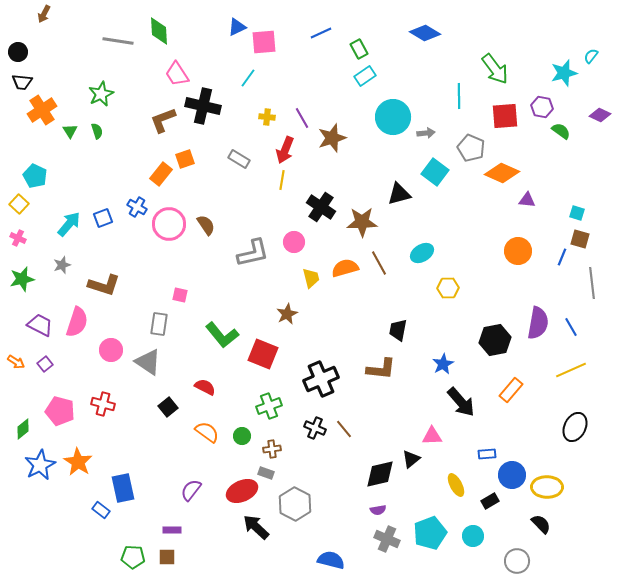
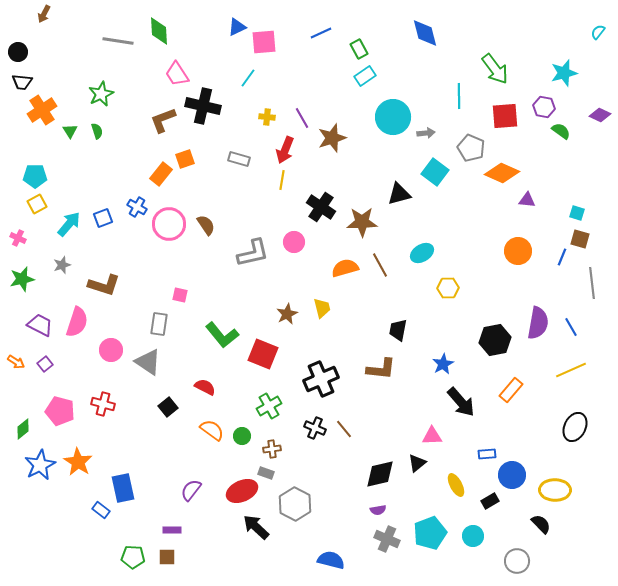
blue diamond at (425, 33): rotated 44 degrees clockwise
cyan semicircle at (591, 56): moved 7 px right, 24 px up
purple hexagon at (542, 107): moved 2 px right
gray rectangle at (239, 159): rotated 15 degrees counterclockwise
cyan pentagon at (35, 176): rotated 25 degrees counterclockwise
yellow square at (19, 204): moved 18 px right; rotated 18 degrees clockwise
brown line at (379, 263): moved 1 px right, 2 px down
yellow trapezoid at (311, 278): moved 11 px right, 30 px down
green cross at (269, 406): rotated 10 degrees counterclockwise
orange semicircle at (207, 432): moved 5 px right, 2 px up
black triangle at (411, 459): moved 6 px right, 4 px down
yellow ellipse at (547, 487): moved 8 px right, 3 px down
